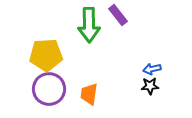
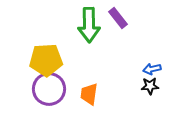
purple rectangle: moved 3 px down
yellow pentagon: moved 5 px down
